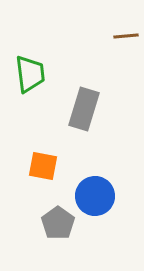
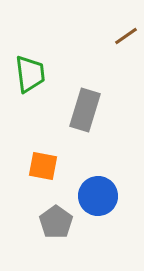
brown line: rotated 30 degrees counterclockwise
gray rectangle: moved 1 px right, 1 px down
blue circle: moved 3 px right
gray pentagon: moved 2 px left, 1 px up
